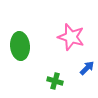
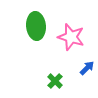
green ellipse: moved 16 px right, 20 px up
green cross: rotated 28 degrees clockwise
